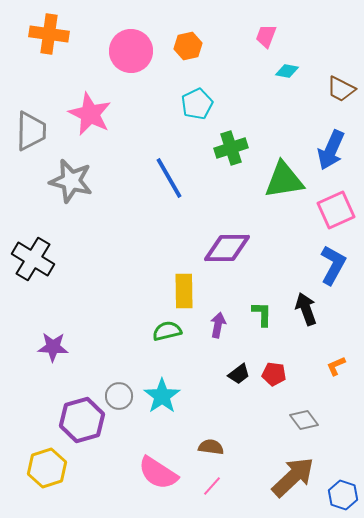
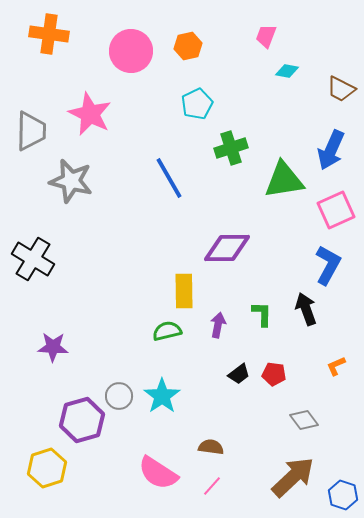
blue L-shape: moved 5 px left
